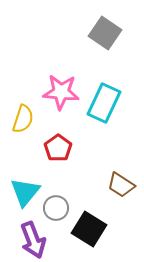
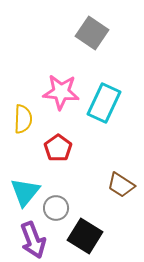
gray square: moved 13 px left
yellow semicircle: rotated 16 degrees counterclockwise
black square: moved 4 px left, 7 px down
